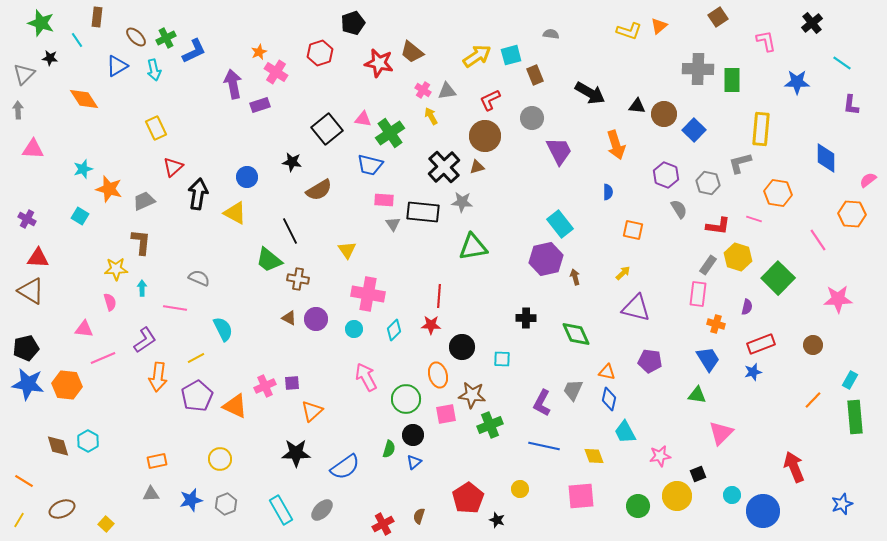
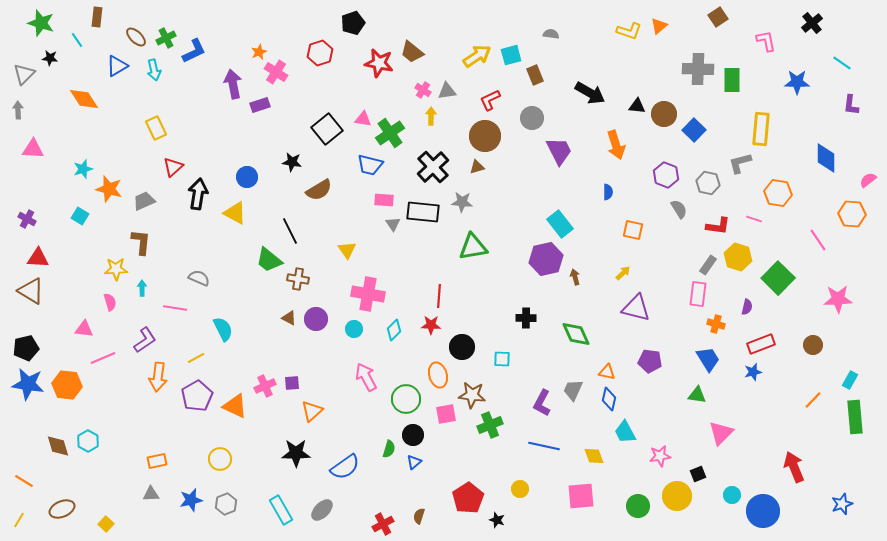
yellow arrow at (431, 116): rotated 30 degrees clockwise
black cross at (444, 167): moved 11 px left
